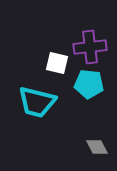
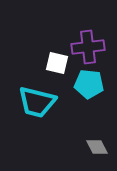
purple cross: moved 2 px left
